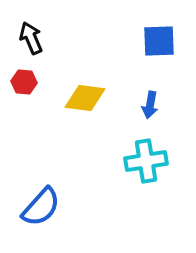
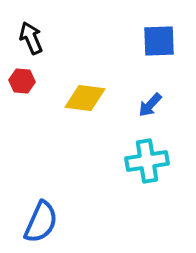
red hexagon: moved 2 px left, 1 px up
blue arrow: rotated 32 degrees clockwise
cyan cross: moved 1 px right
blue semicircle: moved 15 px down; rotated 18 degrees counterclockwise
